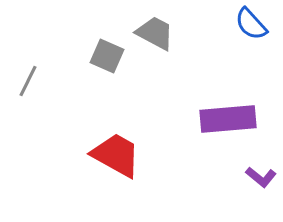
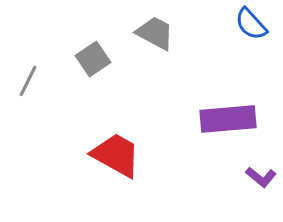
gray square: moved 14 px left, 3 px down; rotated 32 degrees clockwise
